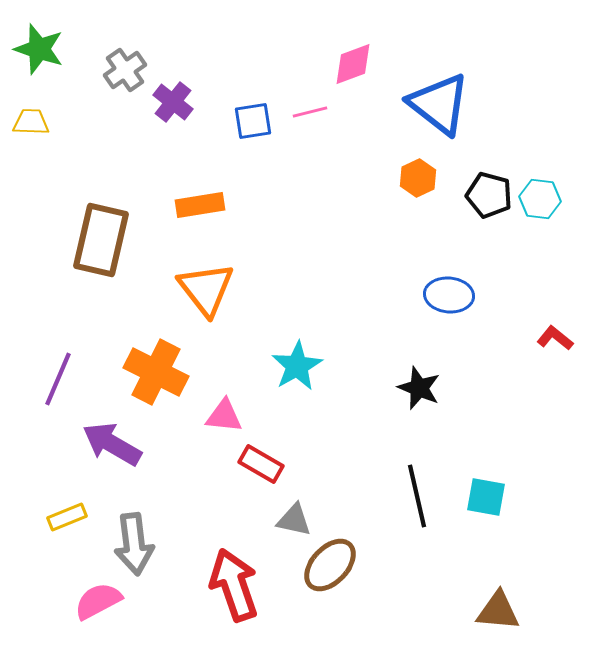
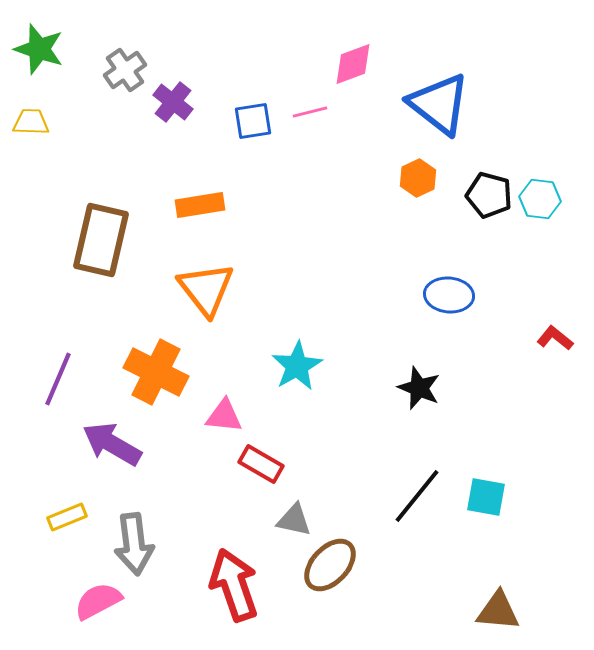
black line: rotated 52 degrees clockwise
